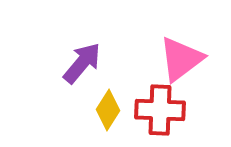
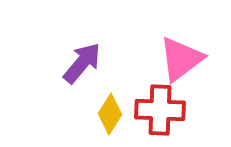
yellow diamond: moved 2 px right, 4 px down
